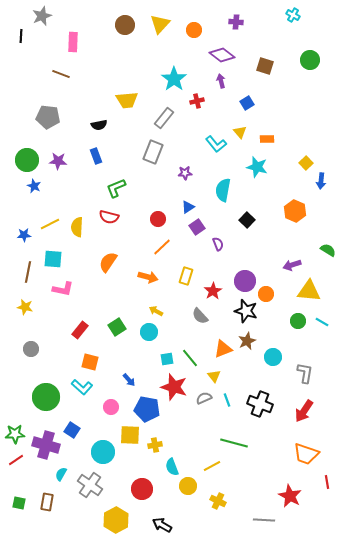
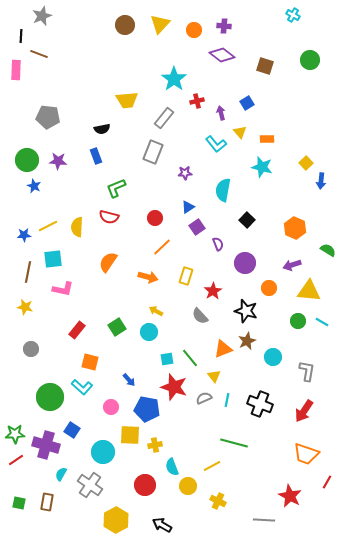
purple cross at (236, 22): moved 12 px left, 4 px down
pink rectangle at (73, 42): moved 57 px left, 28 px down
brown line at (61, 74): moved 22 px left, 20 px up
purple arrow at (221, 81): moved 32 px down
black semicircle at (99, 125): moved 3 px right, 4 px down
cyan star at (257, 167): moved 5 px right
orange hexagon at (295, 211): moved 17 px down
red circle at (158, 219): moved 3 px left, 1 px up
yellow line at (50, 224): moved 2 px left, 2 px down
cyan square at (53, 259): rotated 12 degrees counterclockwise
purple circle at (245, 281): moved 18 px up
orange circle at (266, 294): moved 3 px right, 6 px up
red rectangle at (80, 330): moved 3 px left
gray L-shape at (305, 373): moved 2 px right, 2 px up
green circle at (46, 397): moved 4 px right
cyan line at (227, 400): rotated 32 degrees clockwise
red line at (327, 482): rotated 40 degrees clockwise
red circle at (142, 489): moved 3 px right, 4 px up
